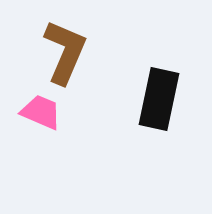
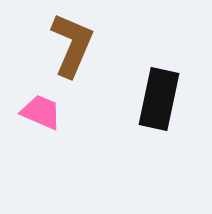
brown L-shape: moved 7 px right, 7 px up
